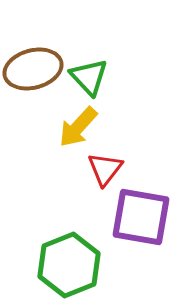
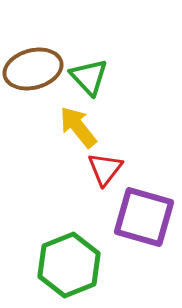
yellow arrow: rotated 99 degrees clockwise
purple square: moved 3 px right; rotated 6 degrees clockwise
